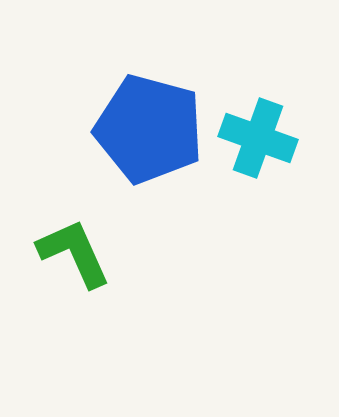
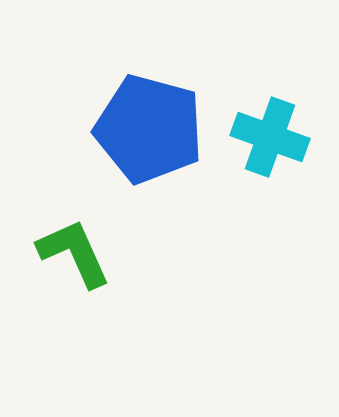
cyan cross: moved 12 px right, 1 px up
